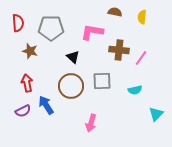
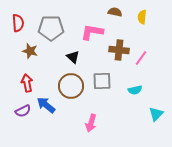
blue arrow: rotated 18 degrees counterclockwise
